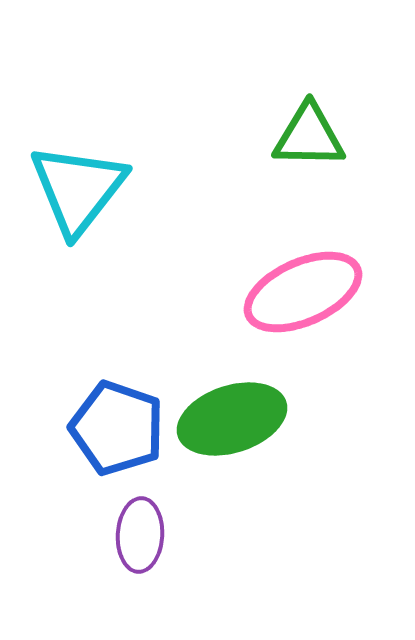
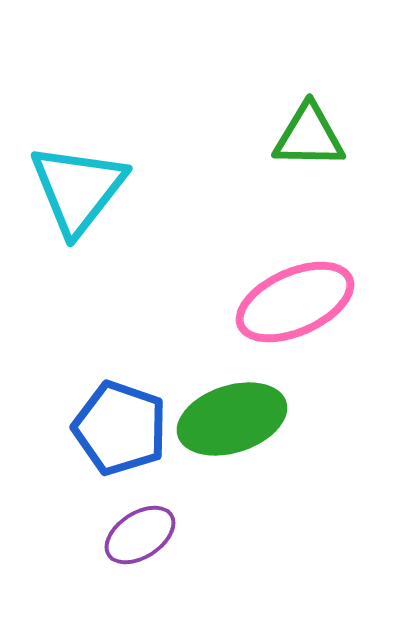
pink ellipse: moved 8 px left, 10 px down
blue pentagon: moved 3 px right
purple ellipse: rotated 54 degrees clockwise
